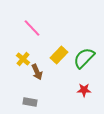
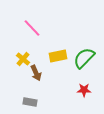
yellow rectangle: moved 1 px left, 1 px down; rotated 36 degrees clockwise
brown arrow: moved 1 px left, 1 px down
